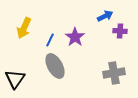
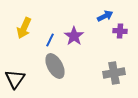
purple star: moved 1 px left, 1 px up
